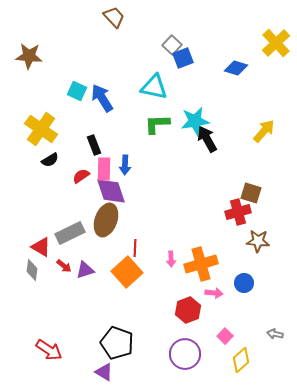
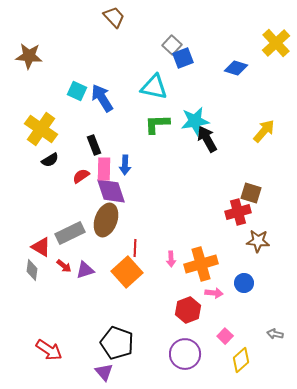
purple triangle at (104, 372): rotated 18 degrees clockwise
